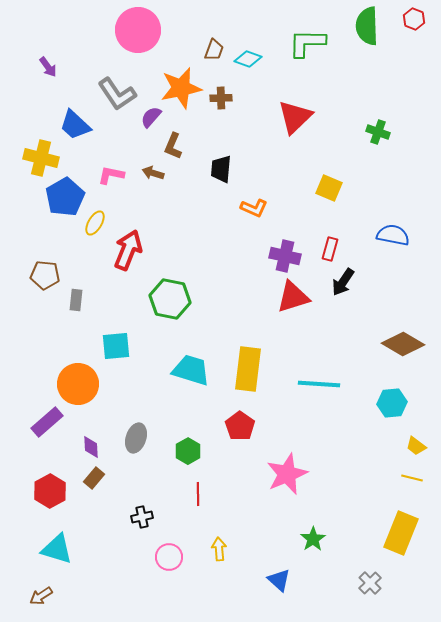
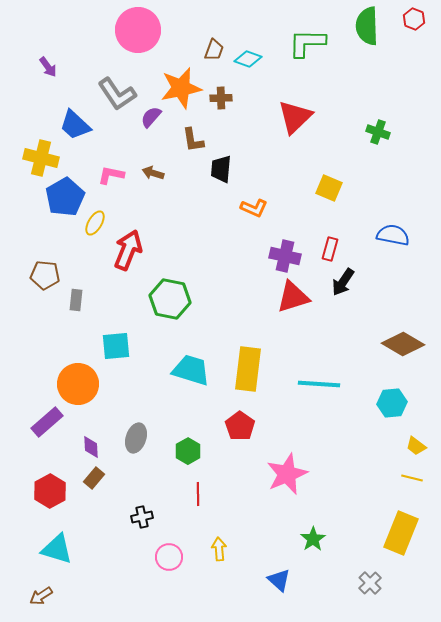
brown L-shape at (173, 146): moved 20 px right, 6 px up; rotated 32 degrees counterclockwise
